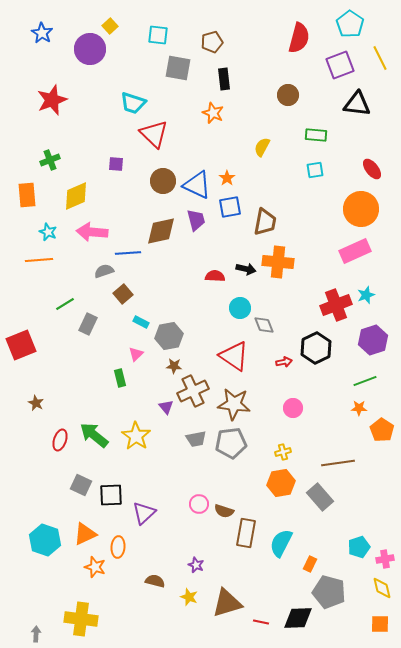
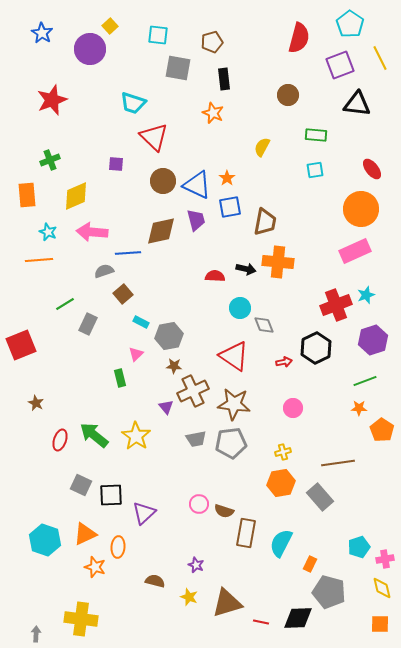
red triangle at (154, 134): moved 3 px down
